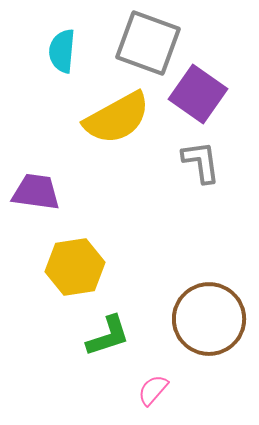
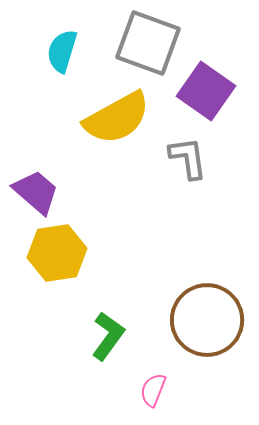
cyan semicircle: rotated 12 degrees clockwise
purple square: moved 8 px right, 3 px up
gray L-shape: moved 13 px left, 4 px up
purple trapezoid: rotated 33 degrees clockwise
yellow hexagon: moved 18 px left, 14 px up
brown circle: moved 2 px left, 1 px down
green L-shape: rotated 36 degrees counterclockwise
pink semicircle: rotated 20 degrees counterclockwise
